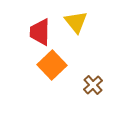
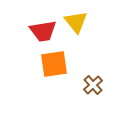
red trapezoid: moved 3 px right, 1 px up; rotated 100 degrees counterclockwise
orange square: moved 2 px right, 1 px up; rotated 36 degrees clockwise
